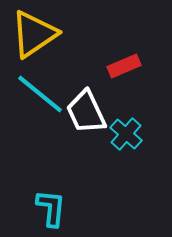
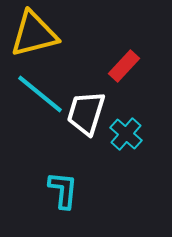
yellow triangle: rotated 20 degrees clockwise
red rectangle: rotated 24 degrees counterclockwise
white trapezoid: moved 1 px down; rotated 42 degrees clockwise
cyan L-shape: moved 12 px right, 18 px up
